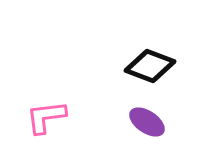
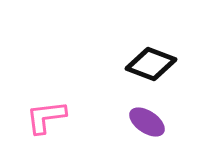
black diamond: moved 1 px right, 2 px up
